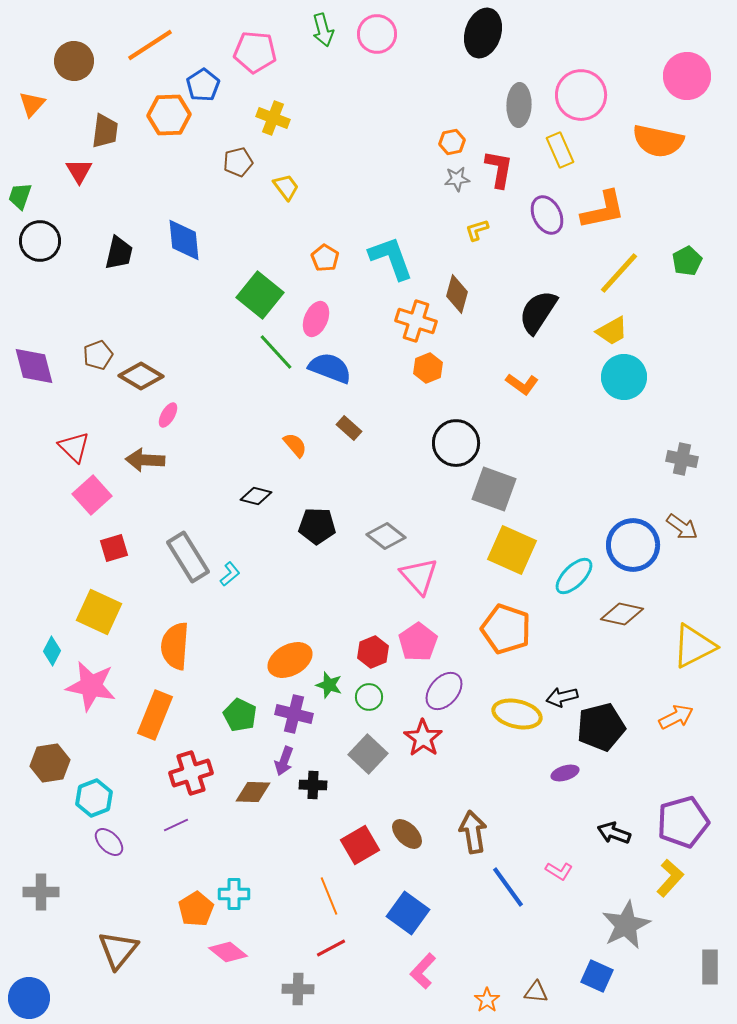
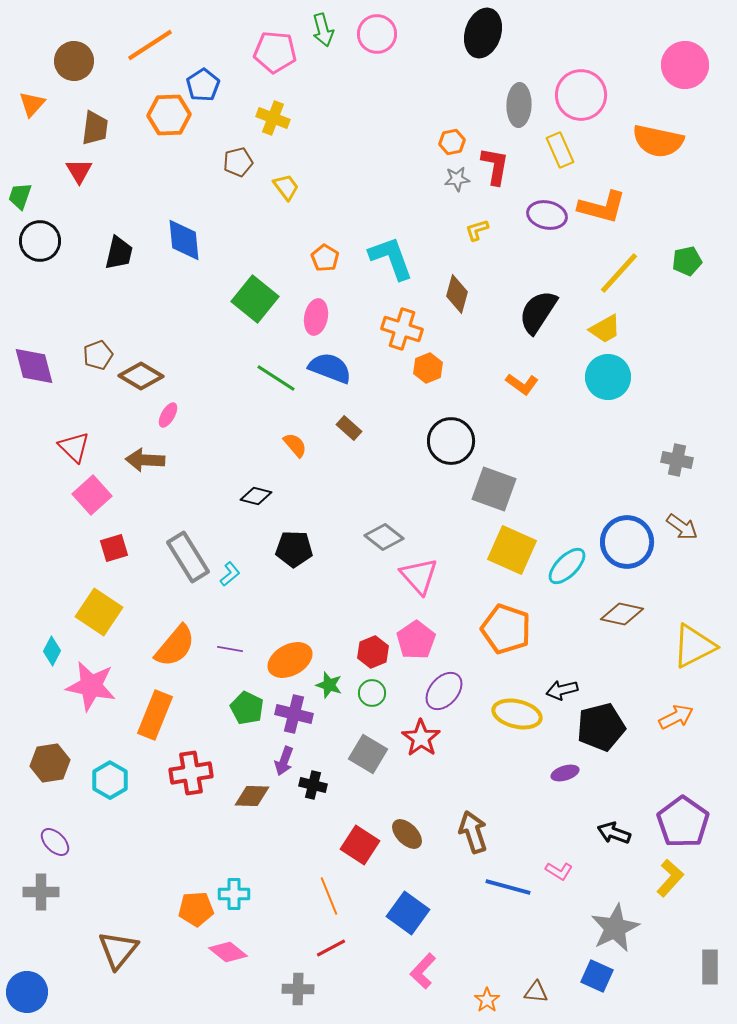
pink pentagon at (255, 52): moved 20 px right
pink circle at (687, 76): moved 2 px left, 11 px up
brown trapezoid at (105, 131): moved 10 px left, 3 px up
red L-shape at (499, 169): moved 4 px left, 3 px up
orange L-shape at (603, 210): moved 1 px left, 3 px up; rotated 27 degrees clockwise
purple ellipse at (547, 215): rotated 51 degrees counterclockwise
green pentagon at (687, 261): rotated 16 degrees clockwise
green square at (260, 295): moved 5 px left, 4 px down
pink ellipse at (316, 319): moved 2 px up; rotated 12 degrees counterclockwise
orange cross at (416, 321): moved 14 px left, 8 px down
yellow trapezoid at (612, 331): moved 7 px left, 2 px up
green line at (276, 352): moved 26 px down; rotated 15 degrees counterclockwise
cyan circle at (624, 377): moved 16 px left
black circle at (456, 443): moved 5 px left, 2 px up
gray cross at (682, 459): moved 5 px left, 1 px down
black pentagon at (317, 526): moved 23 px left, 23 px down
gray diamond at (386, 536): moved 2 px left, 1 px down
blue circle at (633, 545): moved 6 px left, 3 px up
cyan ellipse at (574, 576): moved 7 px left, 10 px up
yellow square at (99, 612): rotated 9 degrees clockwise
pink pentagon at (418, 642): moved 2 px left, 2 px up
orange semicircle at (175, 646): rotated 144 degrees counterclockwise
green circle at (369, 697): moved 3 px right, 4 px up
black arrow at (562, 697): moved 7 px up
green pentagon at (240, 715): moved 7 px right, 7 px up
red star at (423, 738): moved 2 px left
gray square at (368, 754): rotated 12 degrees counterclockwise
red cross at (191, 773): rotated 9 degrees clockwise
black cross at (313, 785): rotated 12 degrees clockwise
brown diamond at (253, 792): moved 1 px left, 4 px down
cyan hexagon at (94, 798): moved 16 px right, 18 px up; rotated 9 degrees counterclockwise
purple pentagon at (683, 822): rotated 21 degrees counterclockwise
purple line at (176, 825): moved 54 px right, 176 px up; rotated 35 degrees clockwise
brown arrow at (473, 832): rotated 9 degrees counterclockwise
purple ellipse at (109, 842): moved 54 px left
red square at (360, 845): rotated 27 degrees counterclockwise
blue line at (508, 887): rotated 39 degrees counterclockwise
orange pentagon at (196, 909): rotated 28 degrees clockwise
gray star at (626, 925): moved 11 px left, 3 px down
blue circle at (29, 998): moved 2 px left, 6 px up
